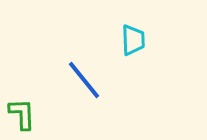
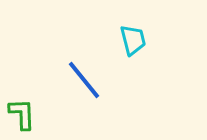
cyan trapezoid: rotated 12 degrees counterclockwise
